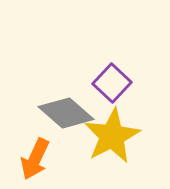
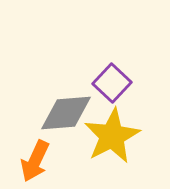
gray diamond: rotated 46 degrees counterclockwise
orange arrow: moved 2 px down
